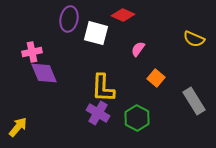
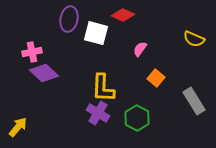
pink semicircle: moved 2 px right
purple diamond: rotated 24 degrees counterclockwise
